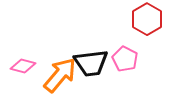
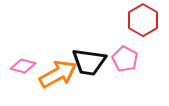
red hexagon: moved 4 px left, 1 px down
black trapezoid: moved 2 px left, 1 px up; rotated 15 degrees clockwise
orange arrow: moved 2 px left, 1 px up; rotated 21 degrees clockwise
